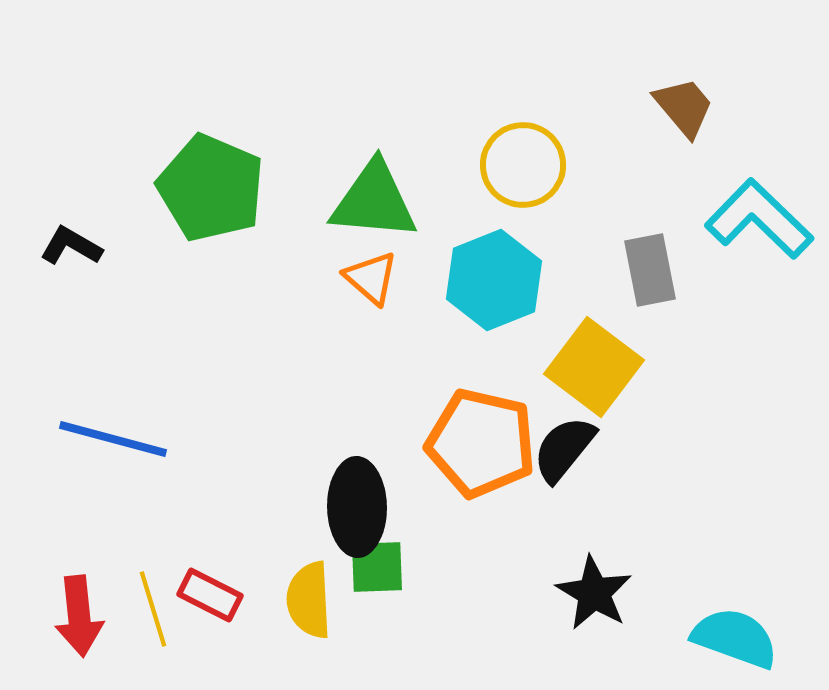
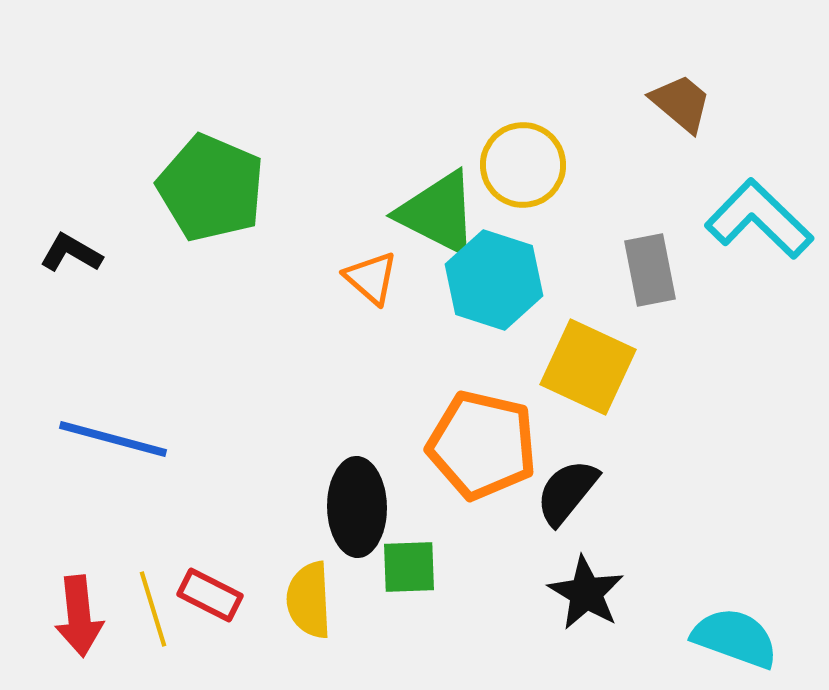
brown trapezoid: moved 3 px left, 4 px up; rotated 10 degrees counterclockwise
green triangle: moved 64 px right, 12 px down; rotated 22 degrees clockwise
black L-shape: moved 7 px down
cyan hexagon: rotated 20 degrees counterclockwise
yellow square: moved 6 px left; rotated 12 degrees counterclockwise
orange pentagon: moved 1 px right, 2 px down
black semicircle: moved 3 px right, 43 px down
green square: moved 32 px right
black star: moved 8 px left
